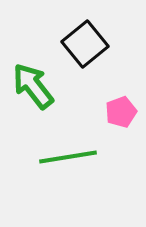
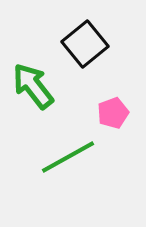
pink pentagon: moved 8 px left, 1 px down
green line: rotated 20 degrees counterclockwise
